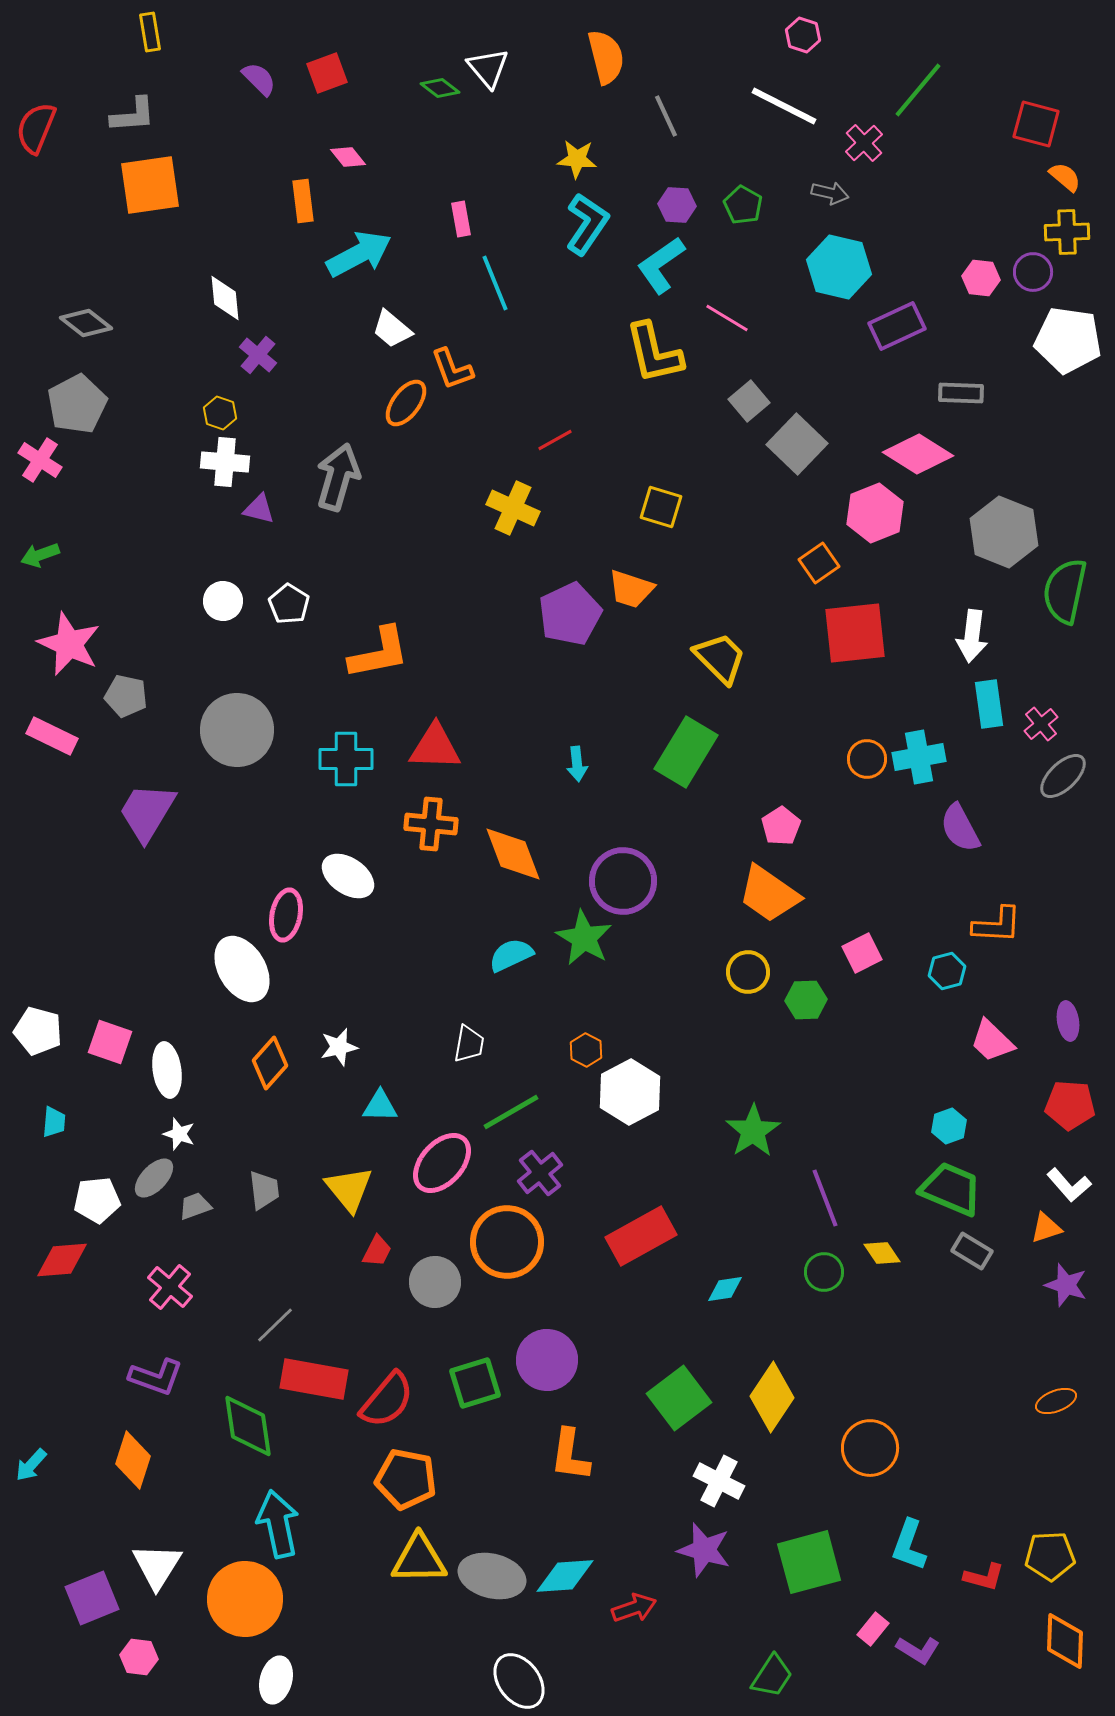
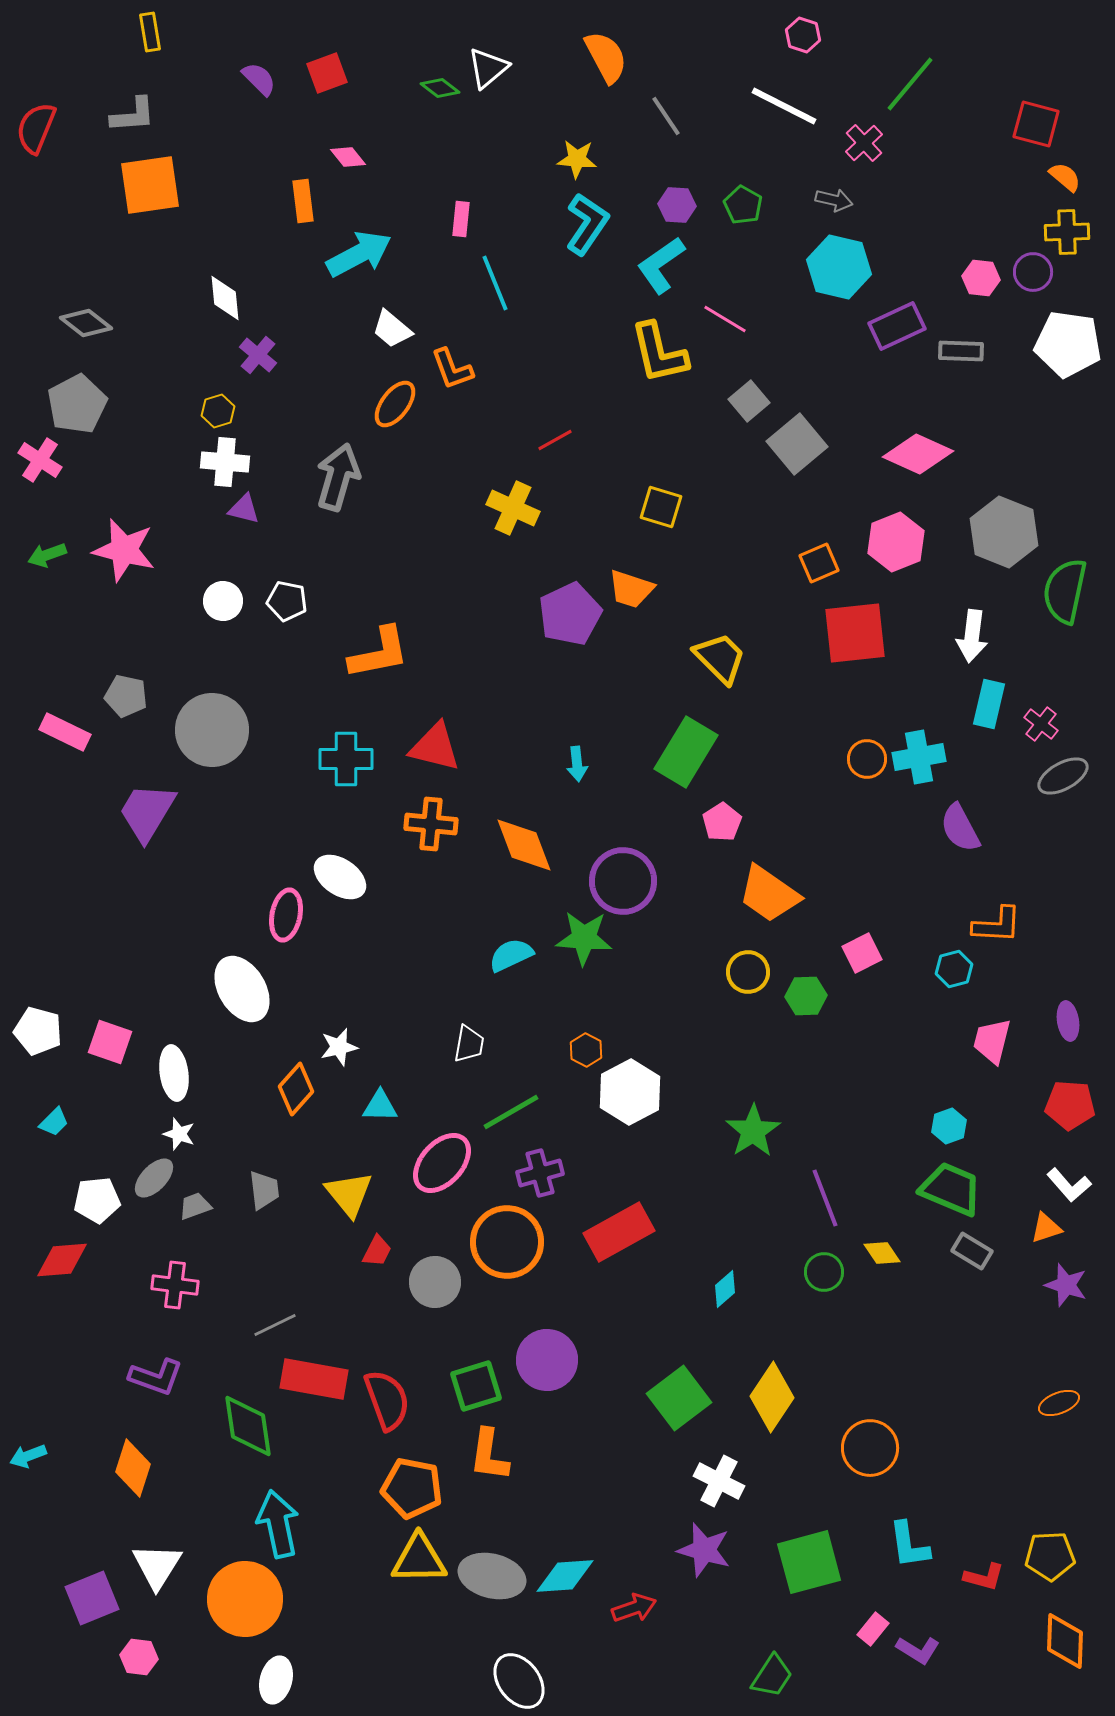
orange semicircle at (606, 57): rotated 14 degrees counterclockwise
white triangle at (488, 68): rotated 30 degrees clockwise
green line at (918, 90): moved 8 px left, 6 px up
gray line at (666, 116): rotated 9 degrees counterclockwise
gray arrow at (830, 193): moved 4 px right, 7 px down
pink rectangle at (461, 219): rotated 16 degrees clockwise
pink line at (727, 318): moved 2 px left, 1 px down
white pentagon at (1068, 340): moved 4 px down
yellow L-shape at (654, 353): moved 5 px right
gray rectangle at (961, 393): moved 42 px up
orange ellipse at (406, 403): moved 11 px left, 1 px down
yellow hexagon at (220, 413): moved 2 px left, 2 px up; rotated 24 degrees clockwise
gray square at (797, 444): rotated 6 degrees clockwise
pink diamond at (918, 454): rotated 8 degrees counterclockwise
purple triangle at (259, 509): moved 15 px left
pink hexagon at (875, 513): moved 21 px right, 29 px down
green arrow at (40, 555): moved 7 px right
orange square at (819, 563): rotated 12 degrees clockwise
white pentagon at (289, 604): moved 2 px left, 3 px up; rotated 21 degrees counterclockwise
pink star at (69, 644): moved 55 px right, 94 px up; rotated 10 degrees counterclockwise
cyan rectangle at (989, 704): rotated 21 degrees clockwise
pink cross at (1041, 724): rotated 12 degrees counterclockwise
gray circle at (237, 730): moved 25 px left
pink rectangle at (52, 736): moved 13 px right, 4 px up
red triangle at (435, 747): rotated 12 degrees clockwise
gray ellipse at (1063, 776): rotated 15 degrees clockwise
pink pentagon at (781, 826): moved 59 px left, 4 px up
orange diamond at (513, 854): moved 11 px right, 9 px up
white ellipse at (348, 876): moved 8 px left, 1 px down
green star at (584, 938): rotated 26 degrees counterclockwise
white ellipse at (242, 969): moved 20 px down
cyan hexagon at (947, 971): moved 7 px right, 2 px up
green hexagon at (806, 1000): moved 4 px up
pink trapezoid at (992, 1041): rotated 60 degrees clockwise
orange diamond at (270, 1063): moved 26 px right, 26 px down
white ellipse at (167, 1070): moved 7 px right, 3 px down
cyan trapezoid at (54, 1122): rotated 40 degrees clockwise
purple cross at (540, 1173): rotated 24 degrees clockwise
yellow triangle at (349, 1189): moved 5 px down
red rectangle at (641, 1236): moved 22 px left, 4 px up
pink cross at (170, 1287): moved 5 px right, 2 px up; rotated 33 degrees counterclockwise
cyan diamond at (725, 1289): rotated 33 degrees counterclockwise
gray line at (275, 1325): rotated 18 degrees clockwise
green square at (475, 1383): moved 1 px right, 3 px down
red semicircle at (387, 1400): rotated 60 degrees counterclockwise
orange ellipse at (1056, 1401): moved 3 px right, 2 px down
orange L-shape at (570, 1455): moved 81 px left
orange diamond at (133, 1460): moved 8 px down
cyan arrow at (31, 1465): moved 3 px left, 9 px up; rotated 27 degrees clockwise
orange pentagon at (406, 1479): moved 6 px right, 9 px down
cyan L-shape at (909, 1545): rotated 28 degrees counterclockwise
